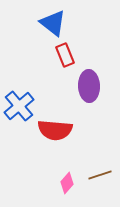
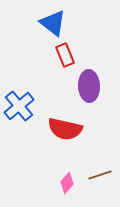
red semicircle: moved 10 px right, 1 px up; rotated 8 degrees clockwise
